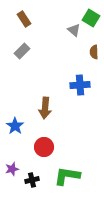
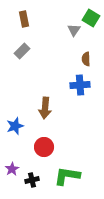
brown rectangle: rotated 21 degrees clockwise
gray triangle: rotated 24 degrees clockwise
brown semicircle: moved 8 px left, 7 px down
blue star: rotated 18 degrees clockwise
purple star: rotated 16 degrees counterclockwise
